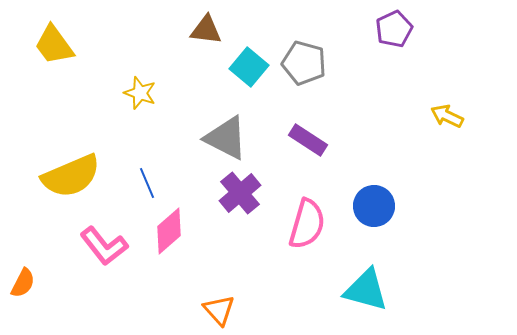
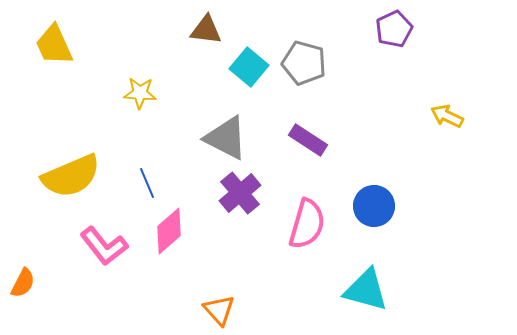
yellow trapezoid: rotated 12 degrees clockwise
yellow star: rotated 16 degrees counterclockwise
